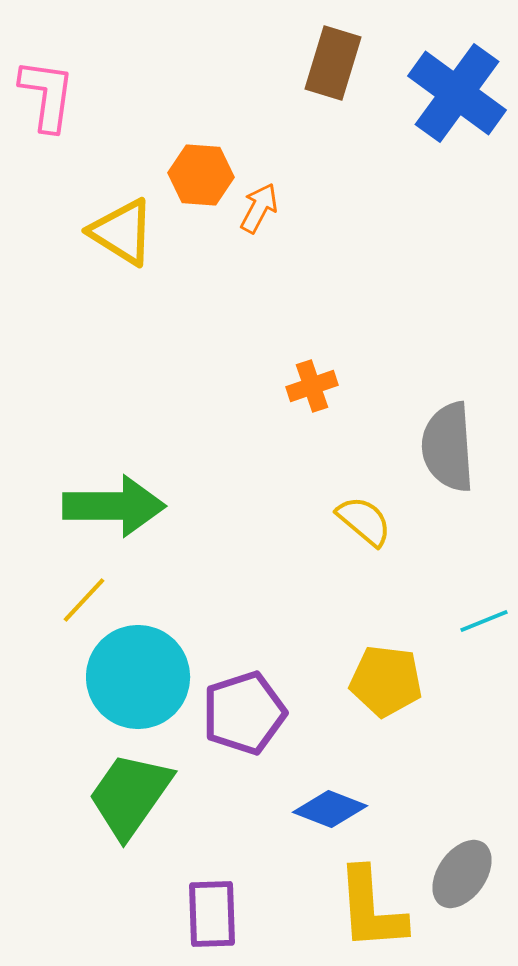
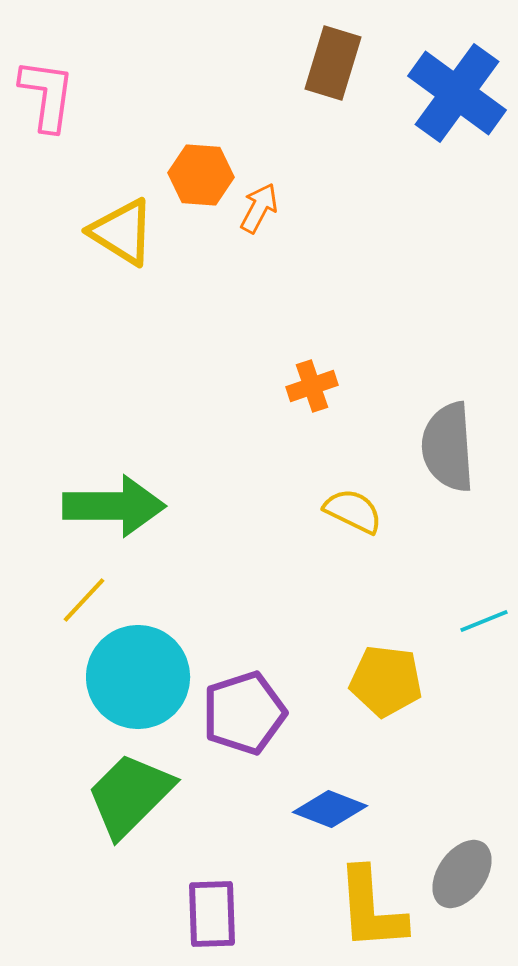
yellow semicircle: moved 11 px left, 10 px up; rotated 14 degrees counterclockwise
green trapezoid: rotated 10 degrees clockwise
